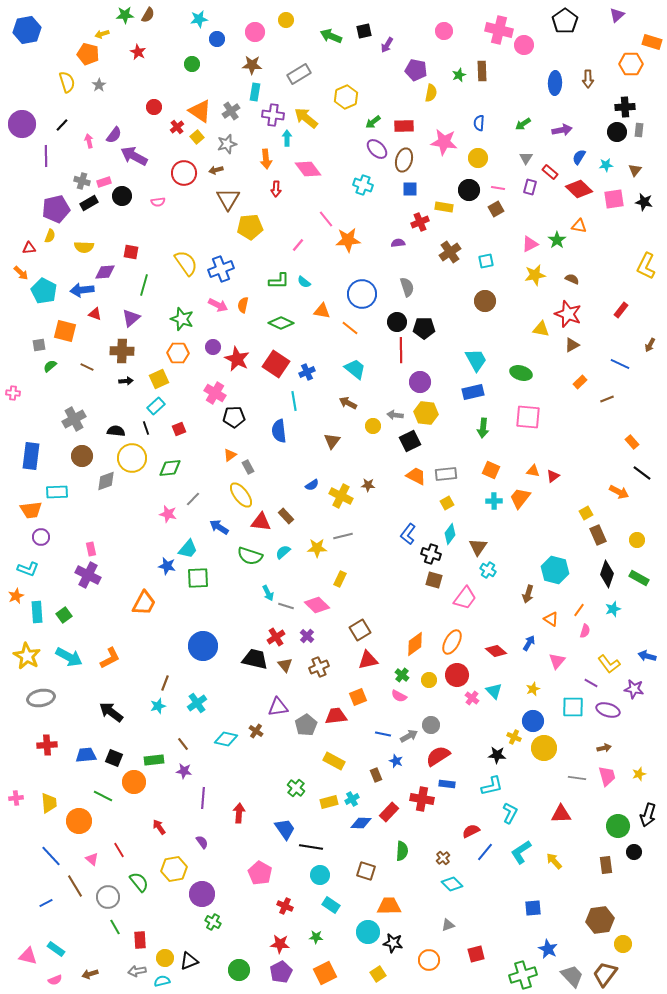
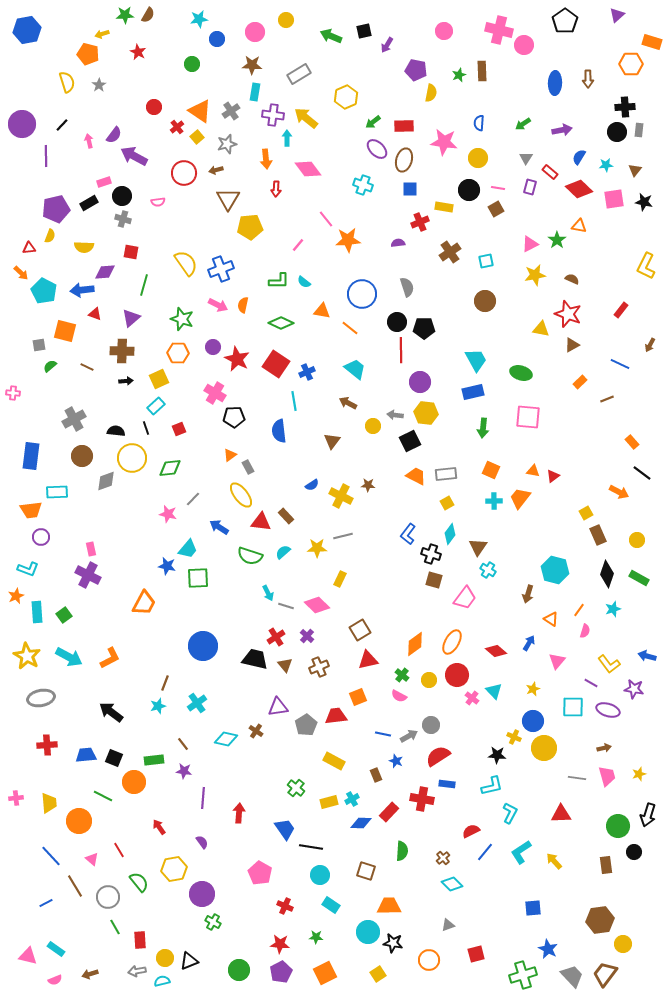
gray cross at (82, 181): moved 41 px right, 38 px down
